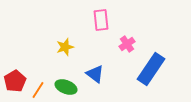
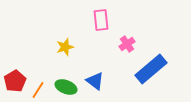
blue rectangle: rotated 16 degrees clockwise
blue triangle: moved 7 px down
